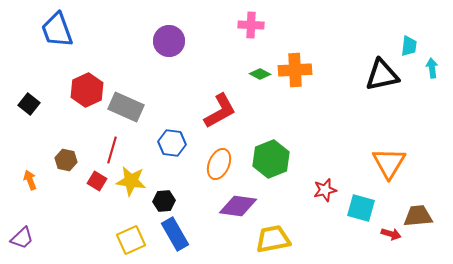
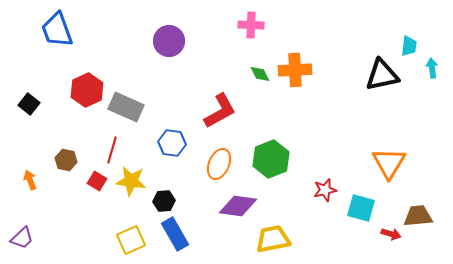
green diamond: rotated 35 degrees clockwise
